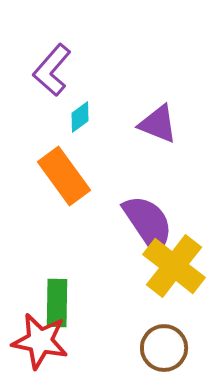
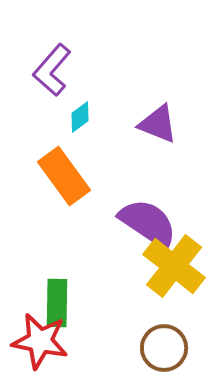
purple semicircle: rotated 22 degrees counterclockwise
